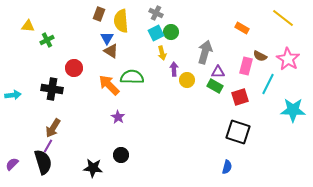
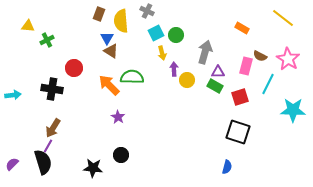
gray cross: moved 9 px left, 2 px up
green circle: moved 5 px right, 3 px down
